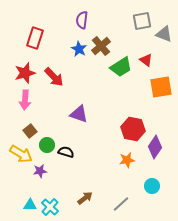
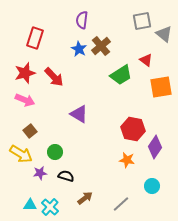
gray triangle: rotated 18 degrees clockwise
green trapezoid: moved 8 px down
pink arrow: rotated 72 degrees counterclockwise
purple triangle: rotated 12 degrees clockwise
green circle: moved 8 px right, 7 px down
black semicircle: moved 24 px down
orange star: rotated 21 degrees clockwise
purple star: moved 2 px down
